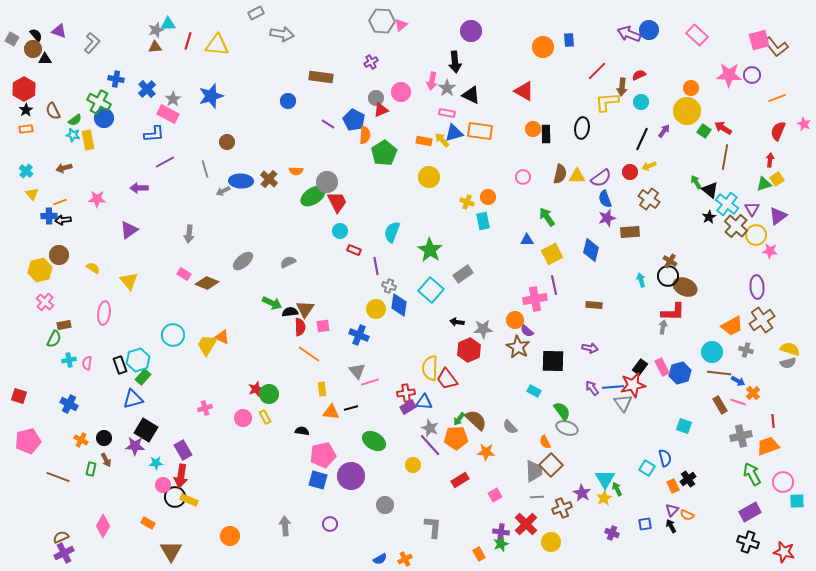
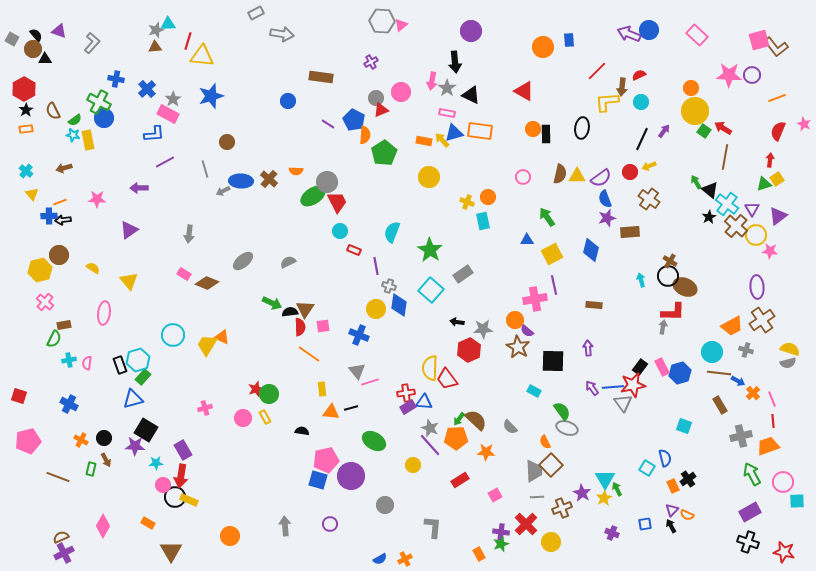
yellow triangle at (217, 45): moved 15 px left, 11 px down
yellow circle at (687, 111): moved 8 px right
purple arrow at (590, 348): moved 2 px left; rotated 105 degrees counterclockwise
pink line at (738, 402): moved 34 px right, 3 px up; rotated 49 degrees clockwise
pink pentagon at (323, 455): moved 3 px right, 5 px down
